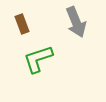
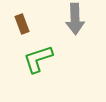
gray arrow: moved 1 px left, 3 px up; rotated 20 degrees clockwise
